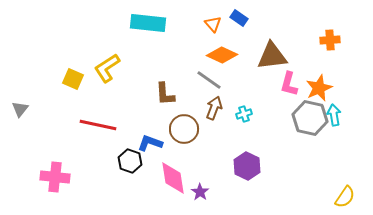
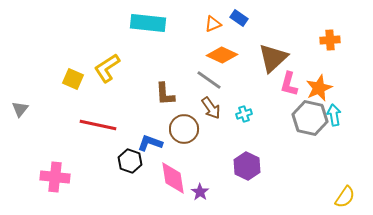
orange triangle: rotated 48 degrees clockwise
brown triangle: moved 1 px right, 2 px down; rotated 36 degrees counterclockwise
brown arrow: moved 3 px left; rotated 125 degrees clockwise
